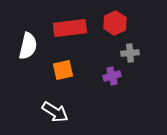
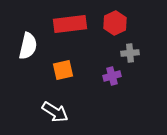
red rectangle: moved 4 px up
